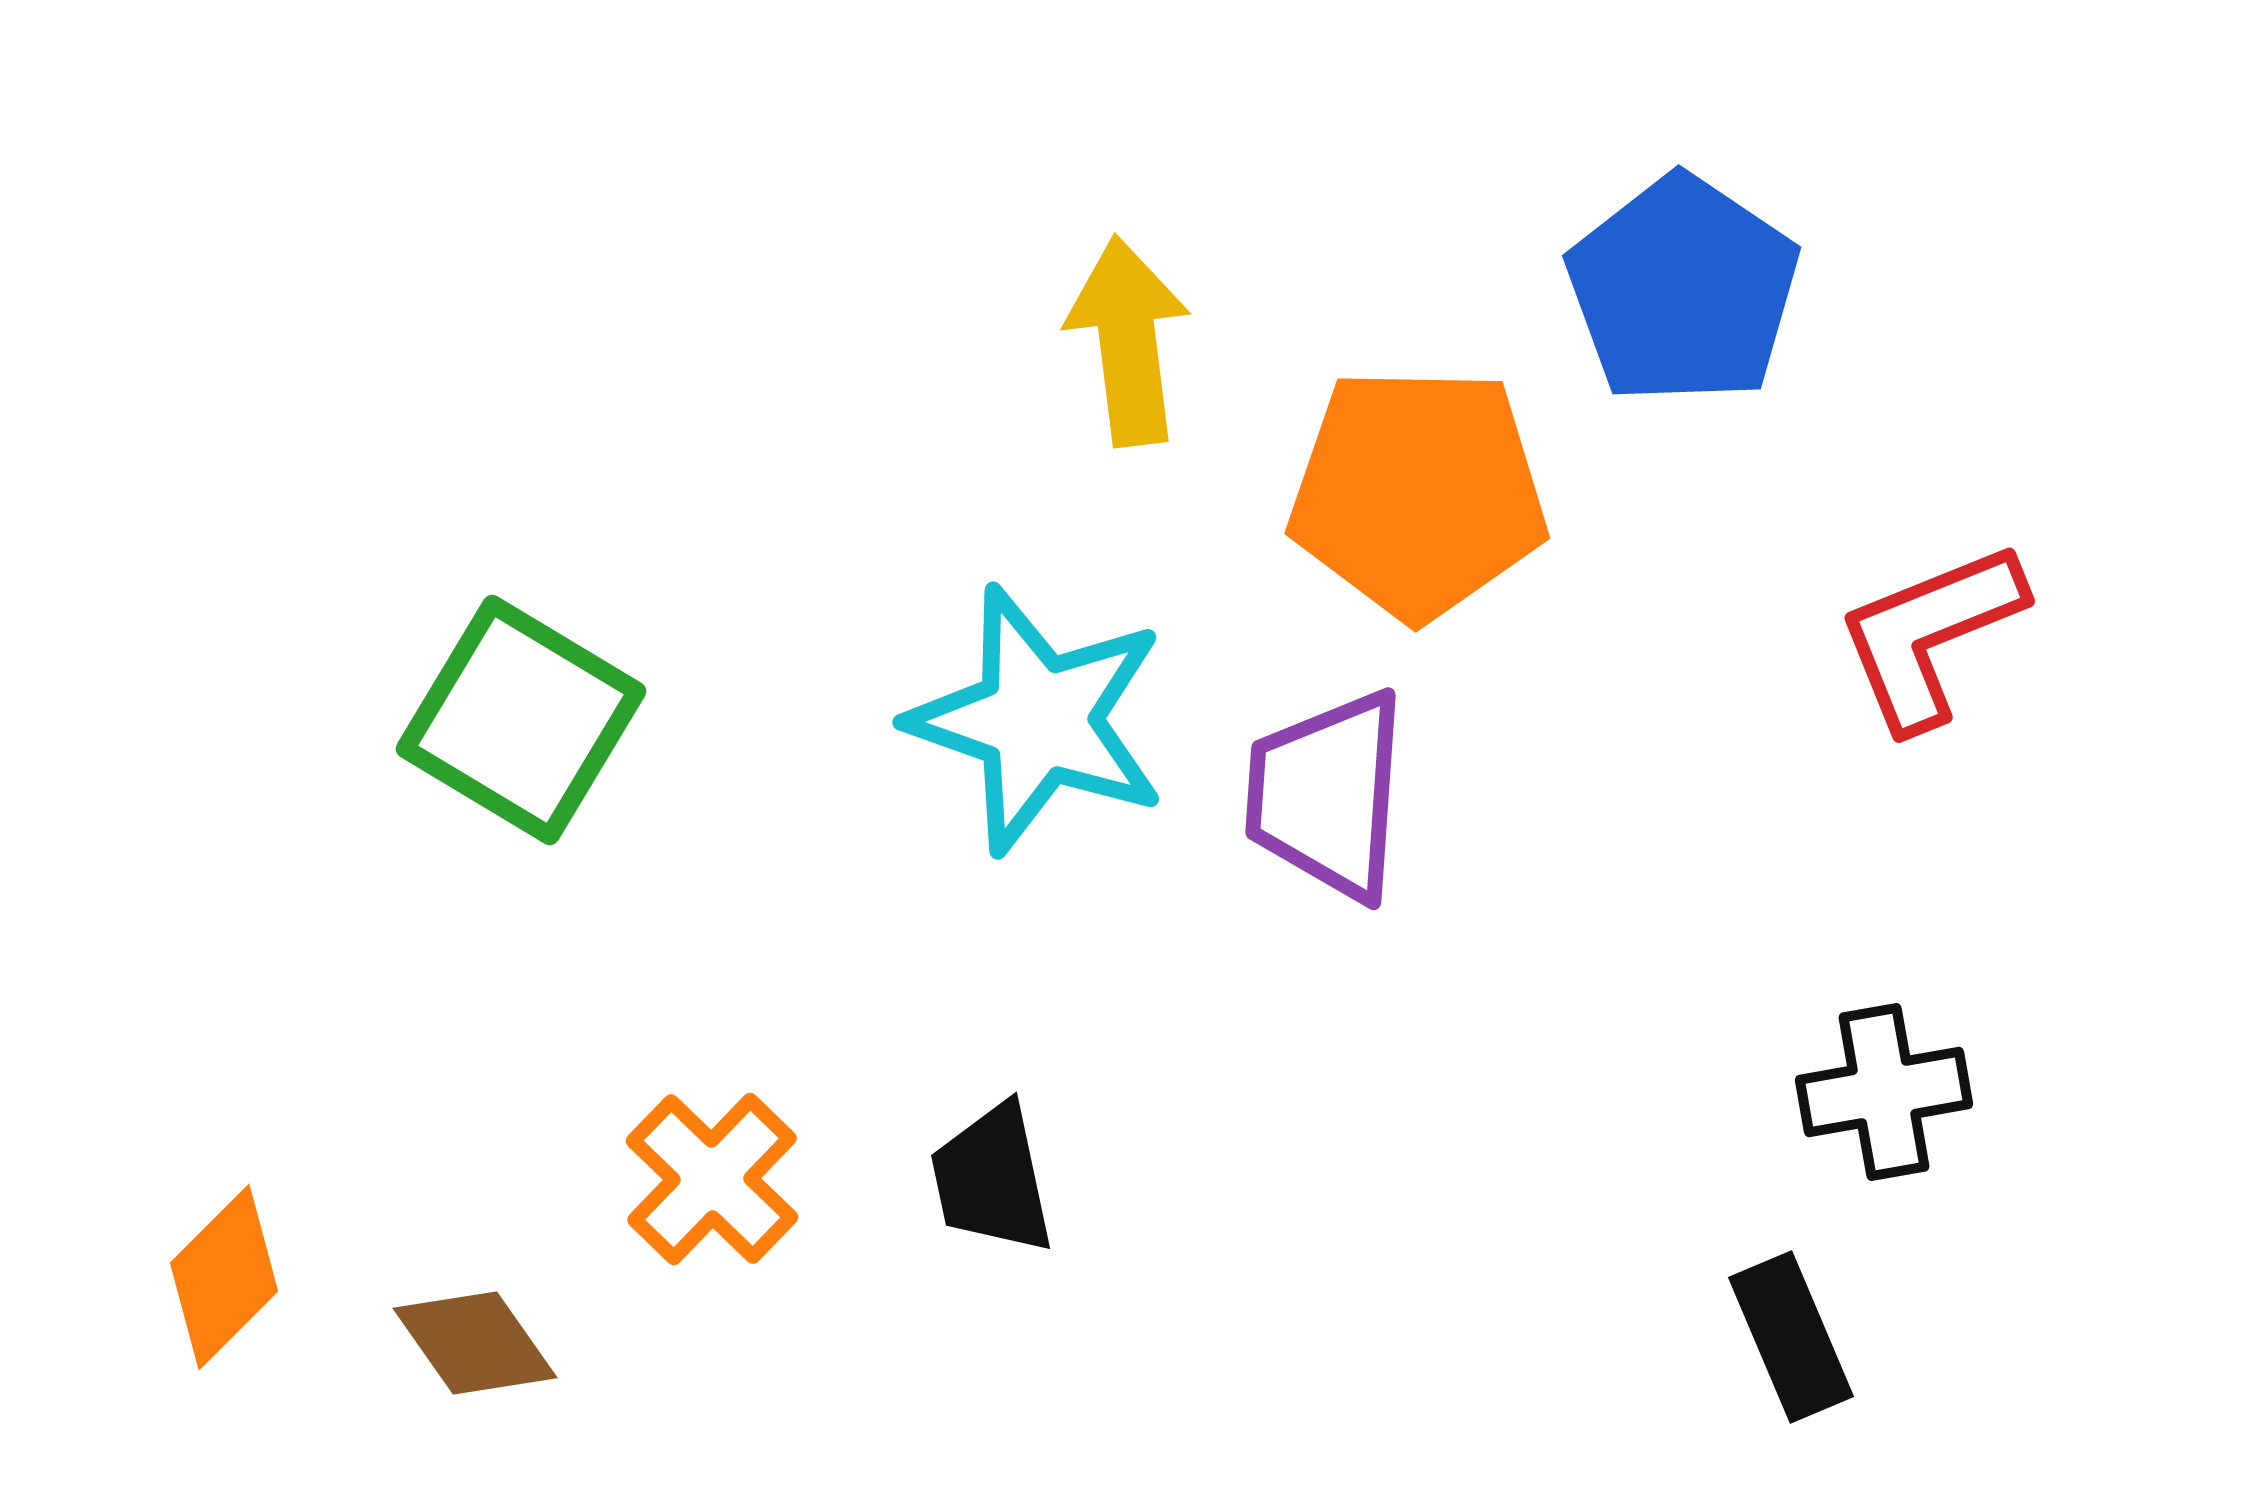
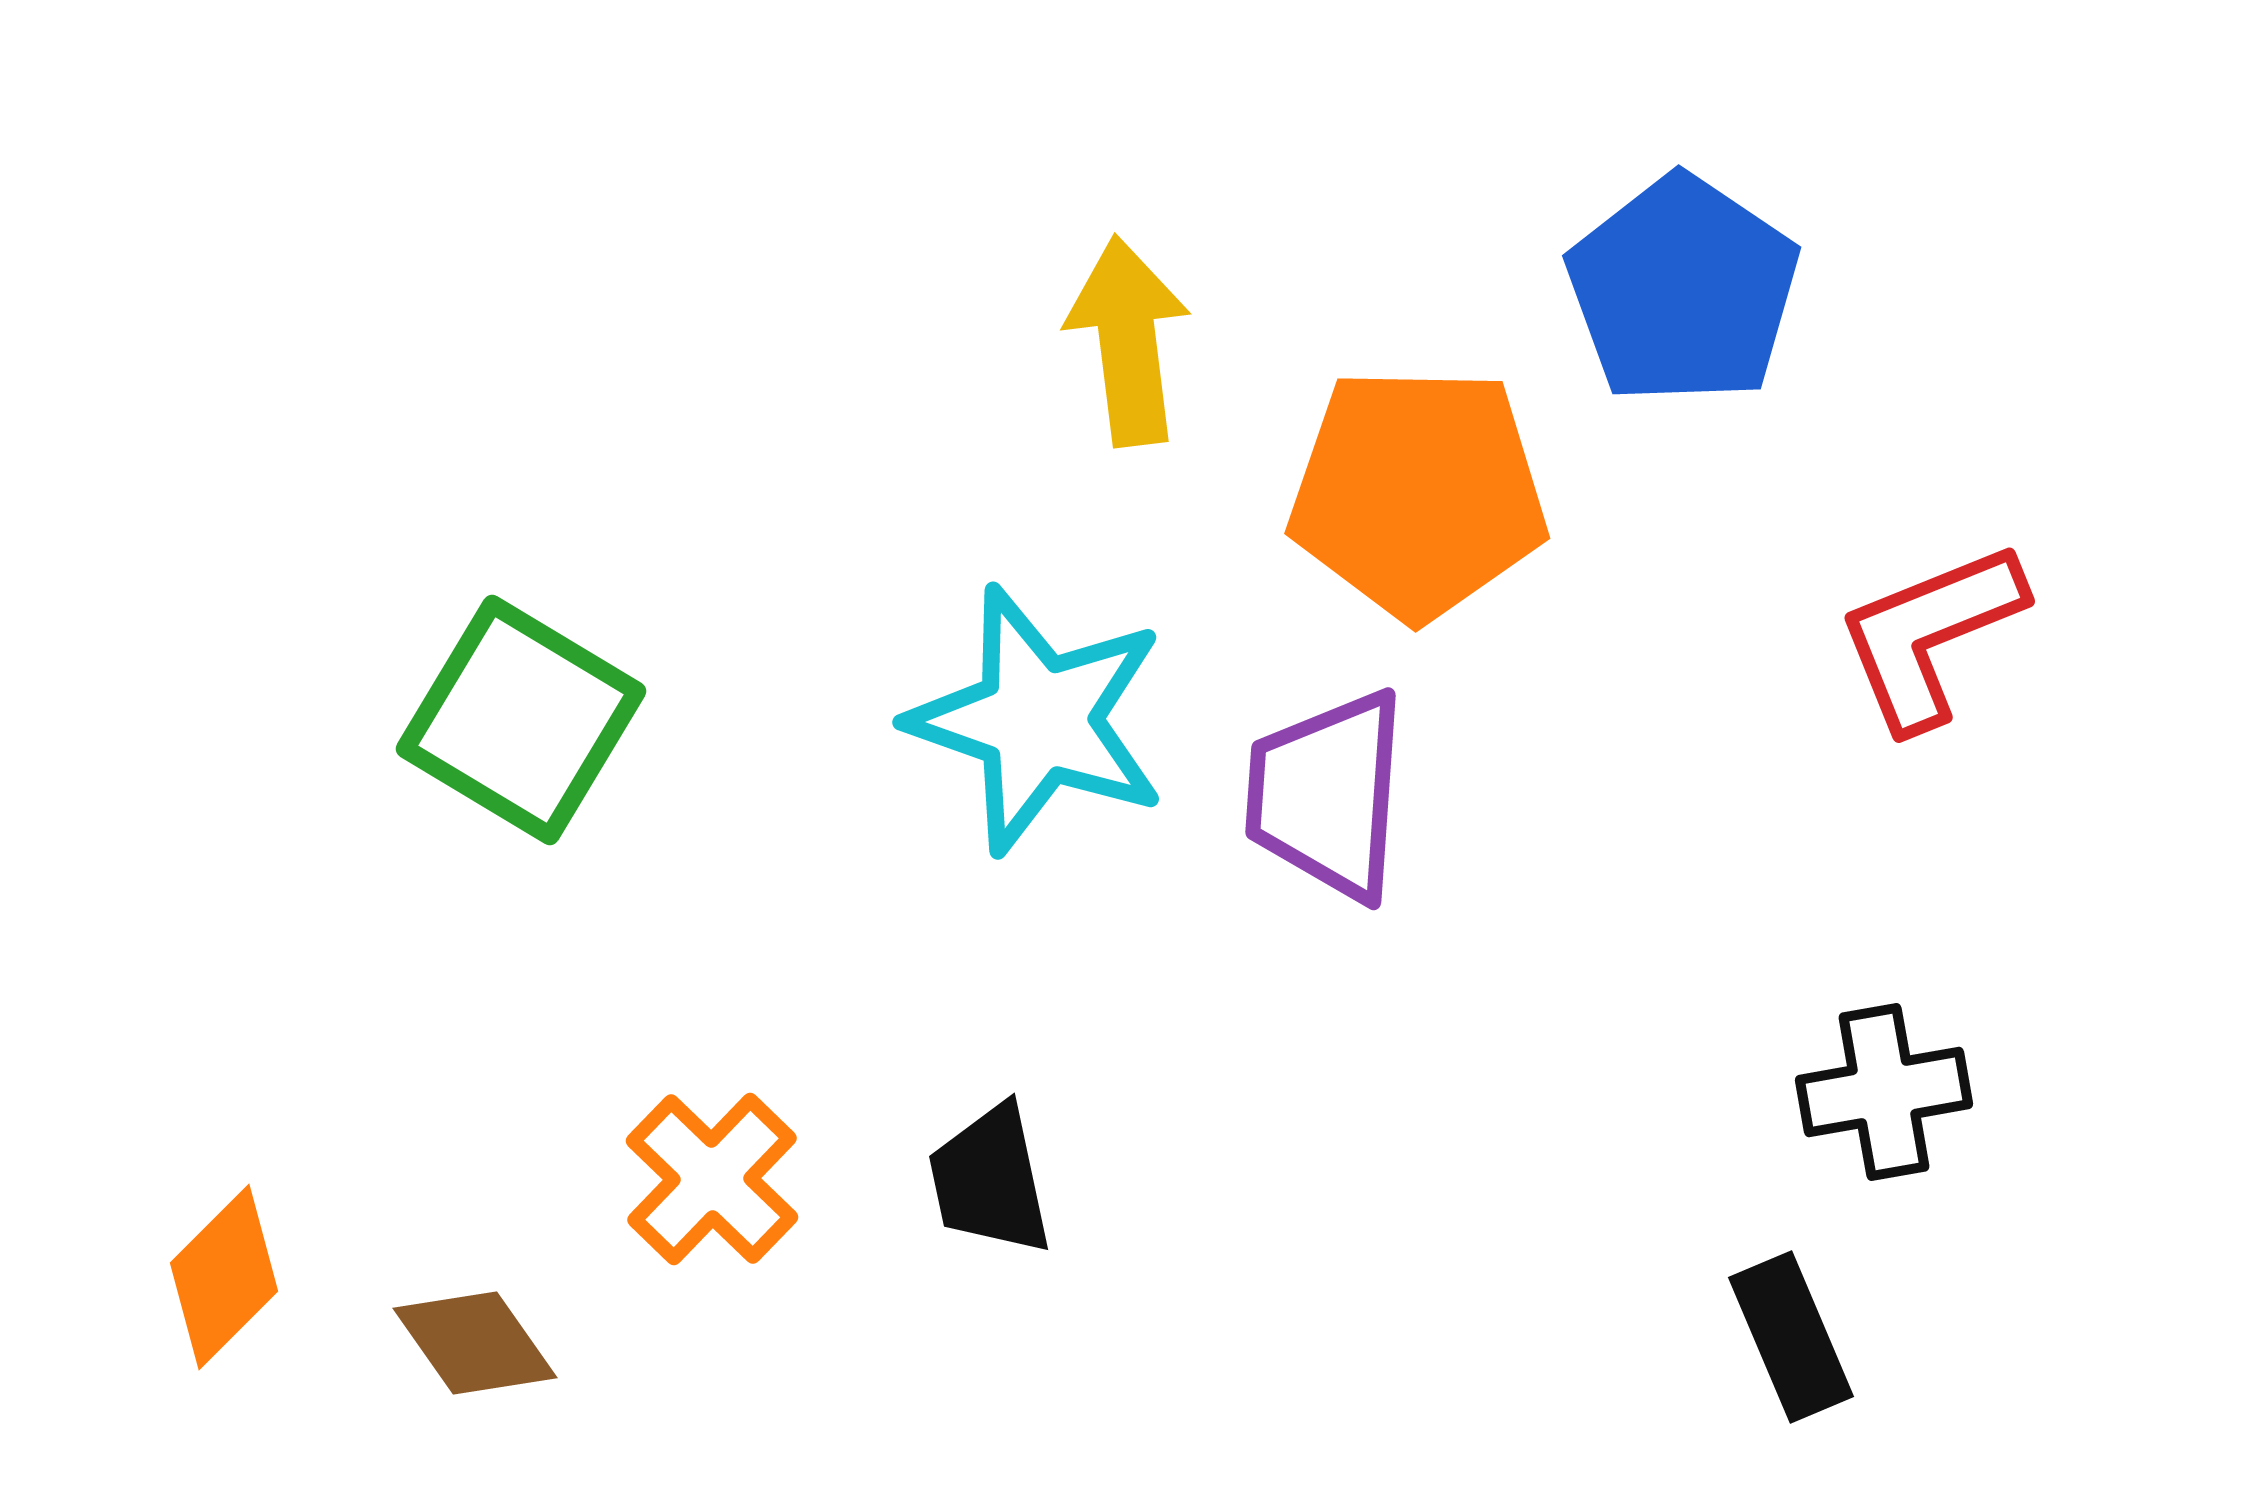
black trapezoid: moved 2 px left, 1 px down
